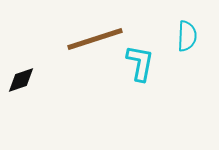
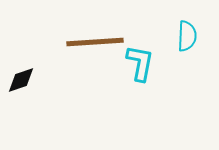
brown line: moved 3 px down; rotated 14 degrees clockwise
